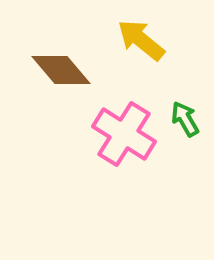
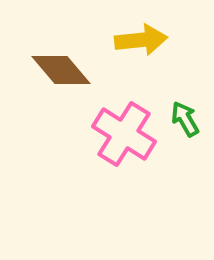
yellow arrow: rotated 135 degrees clockwise
